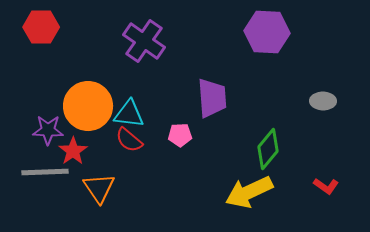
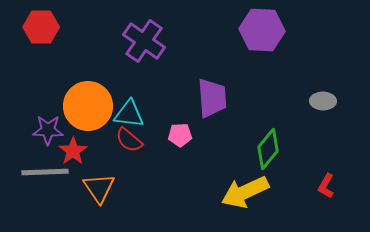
purple hexagon: moved 5 px left, 2 px up
red L-shape: rotated 85 degrees clockwise
yellow arrow: moved 4 px left
